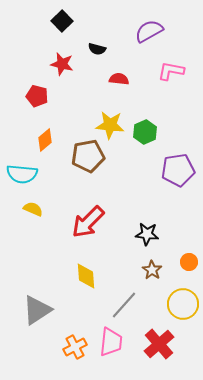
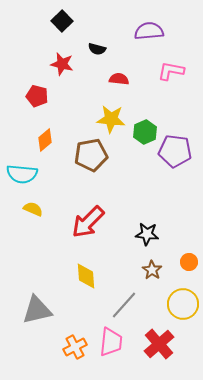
purple semicircle: rotated 24 degrees clockwise
yellow star: moved 1 px right, 6 px up
brown pentagon: moved 3 px right, 1 px up
purple pentagon: moved 3 px left, 19 px up; rotated 16 degrees clockwise
gray triangle: rotated 20 degrees clockwise
